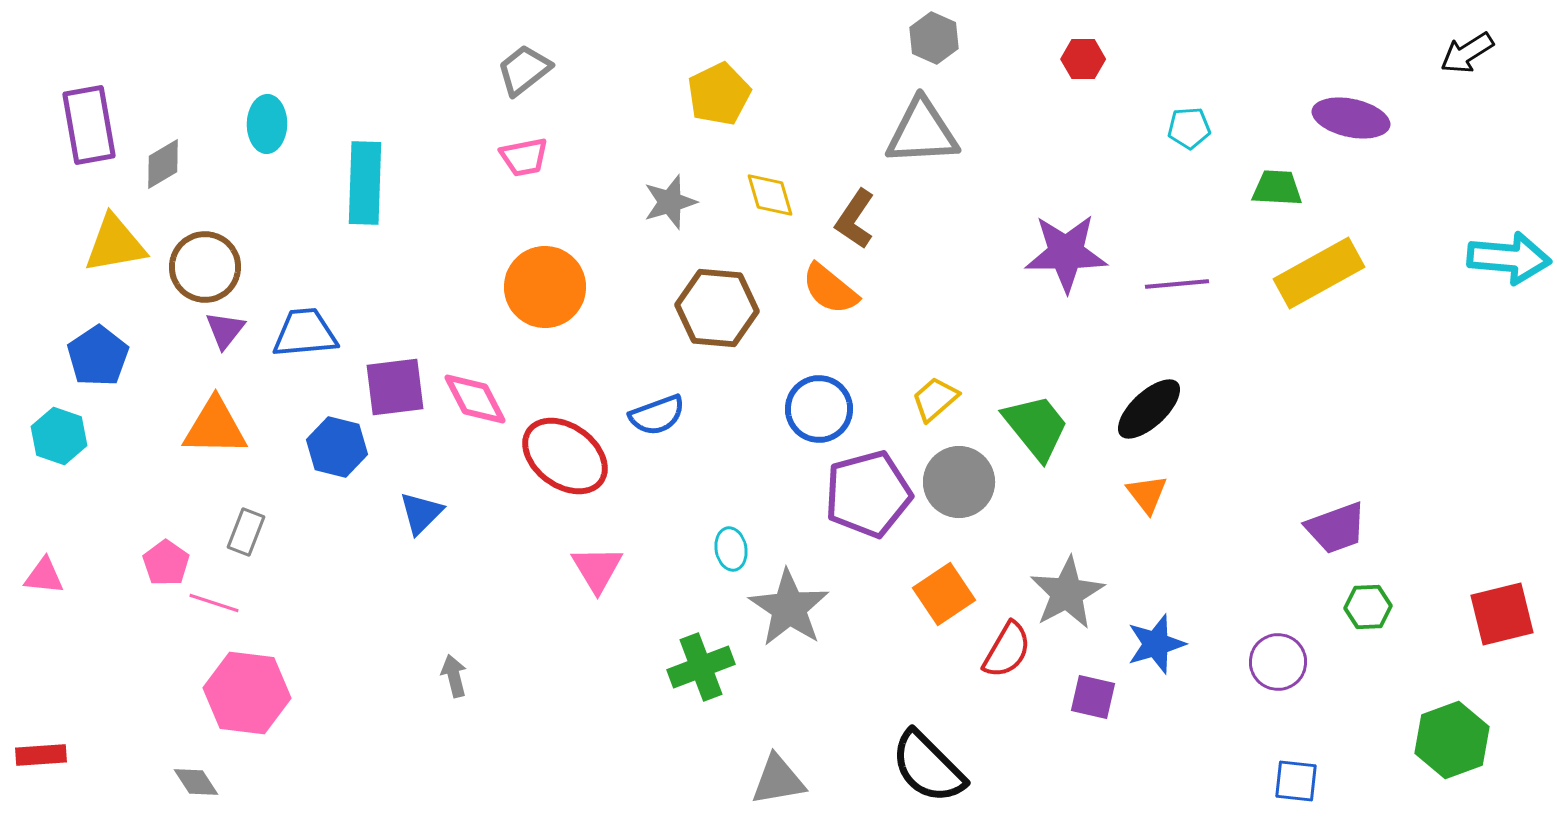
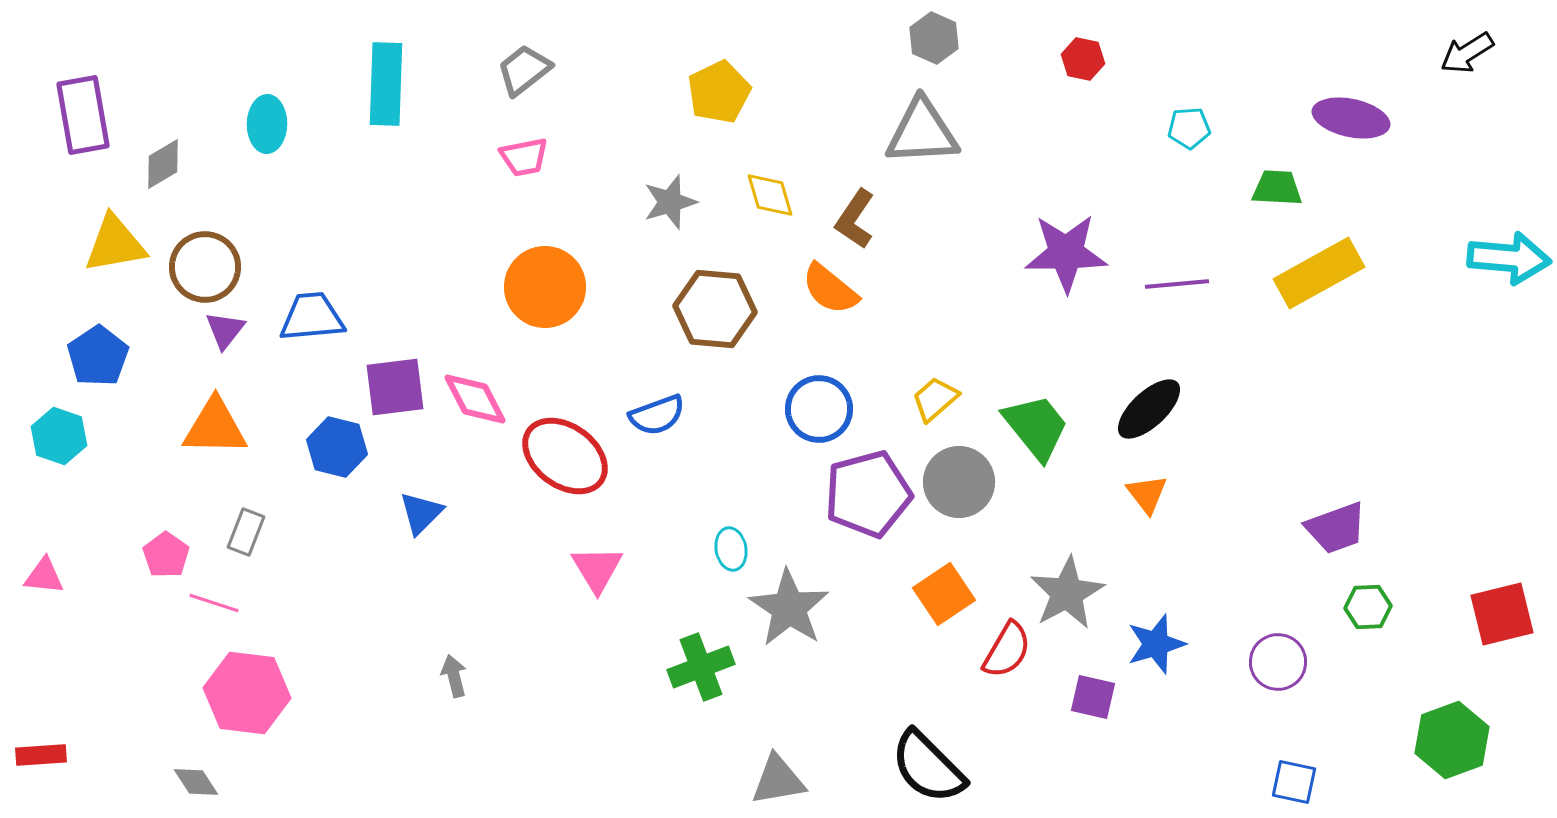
red hexagon at (1083, 59): rotated 12 degrees clockwise
yellow pentagon at (719, 94): moved 2 px up
purple rectangle at (89, 125): moved 6 px left, 10 px up
cyan rectangle at (365, 183): moved 21 px right, 99 px up
brown hexagon at (717, 308): moved 2 px left, 1 px down
blue trapezoid at (305, 333): moved 7 px right, 16 px up
pink pentagon at (166, 563): moved 8 px up
blue square at (1296, 781): moved 2 px left, 1 px down; rotated 6 degrees clockwise
